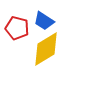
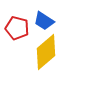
yellow diamond: moved 3 px down; rotated 9 degrees counterclockwise
